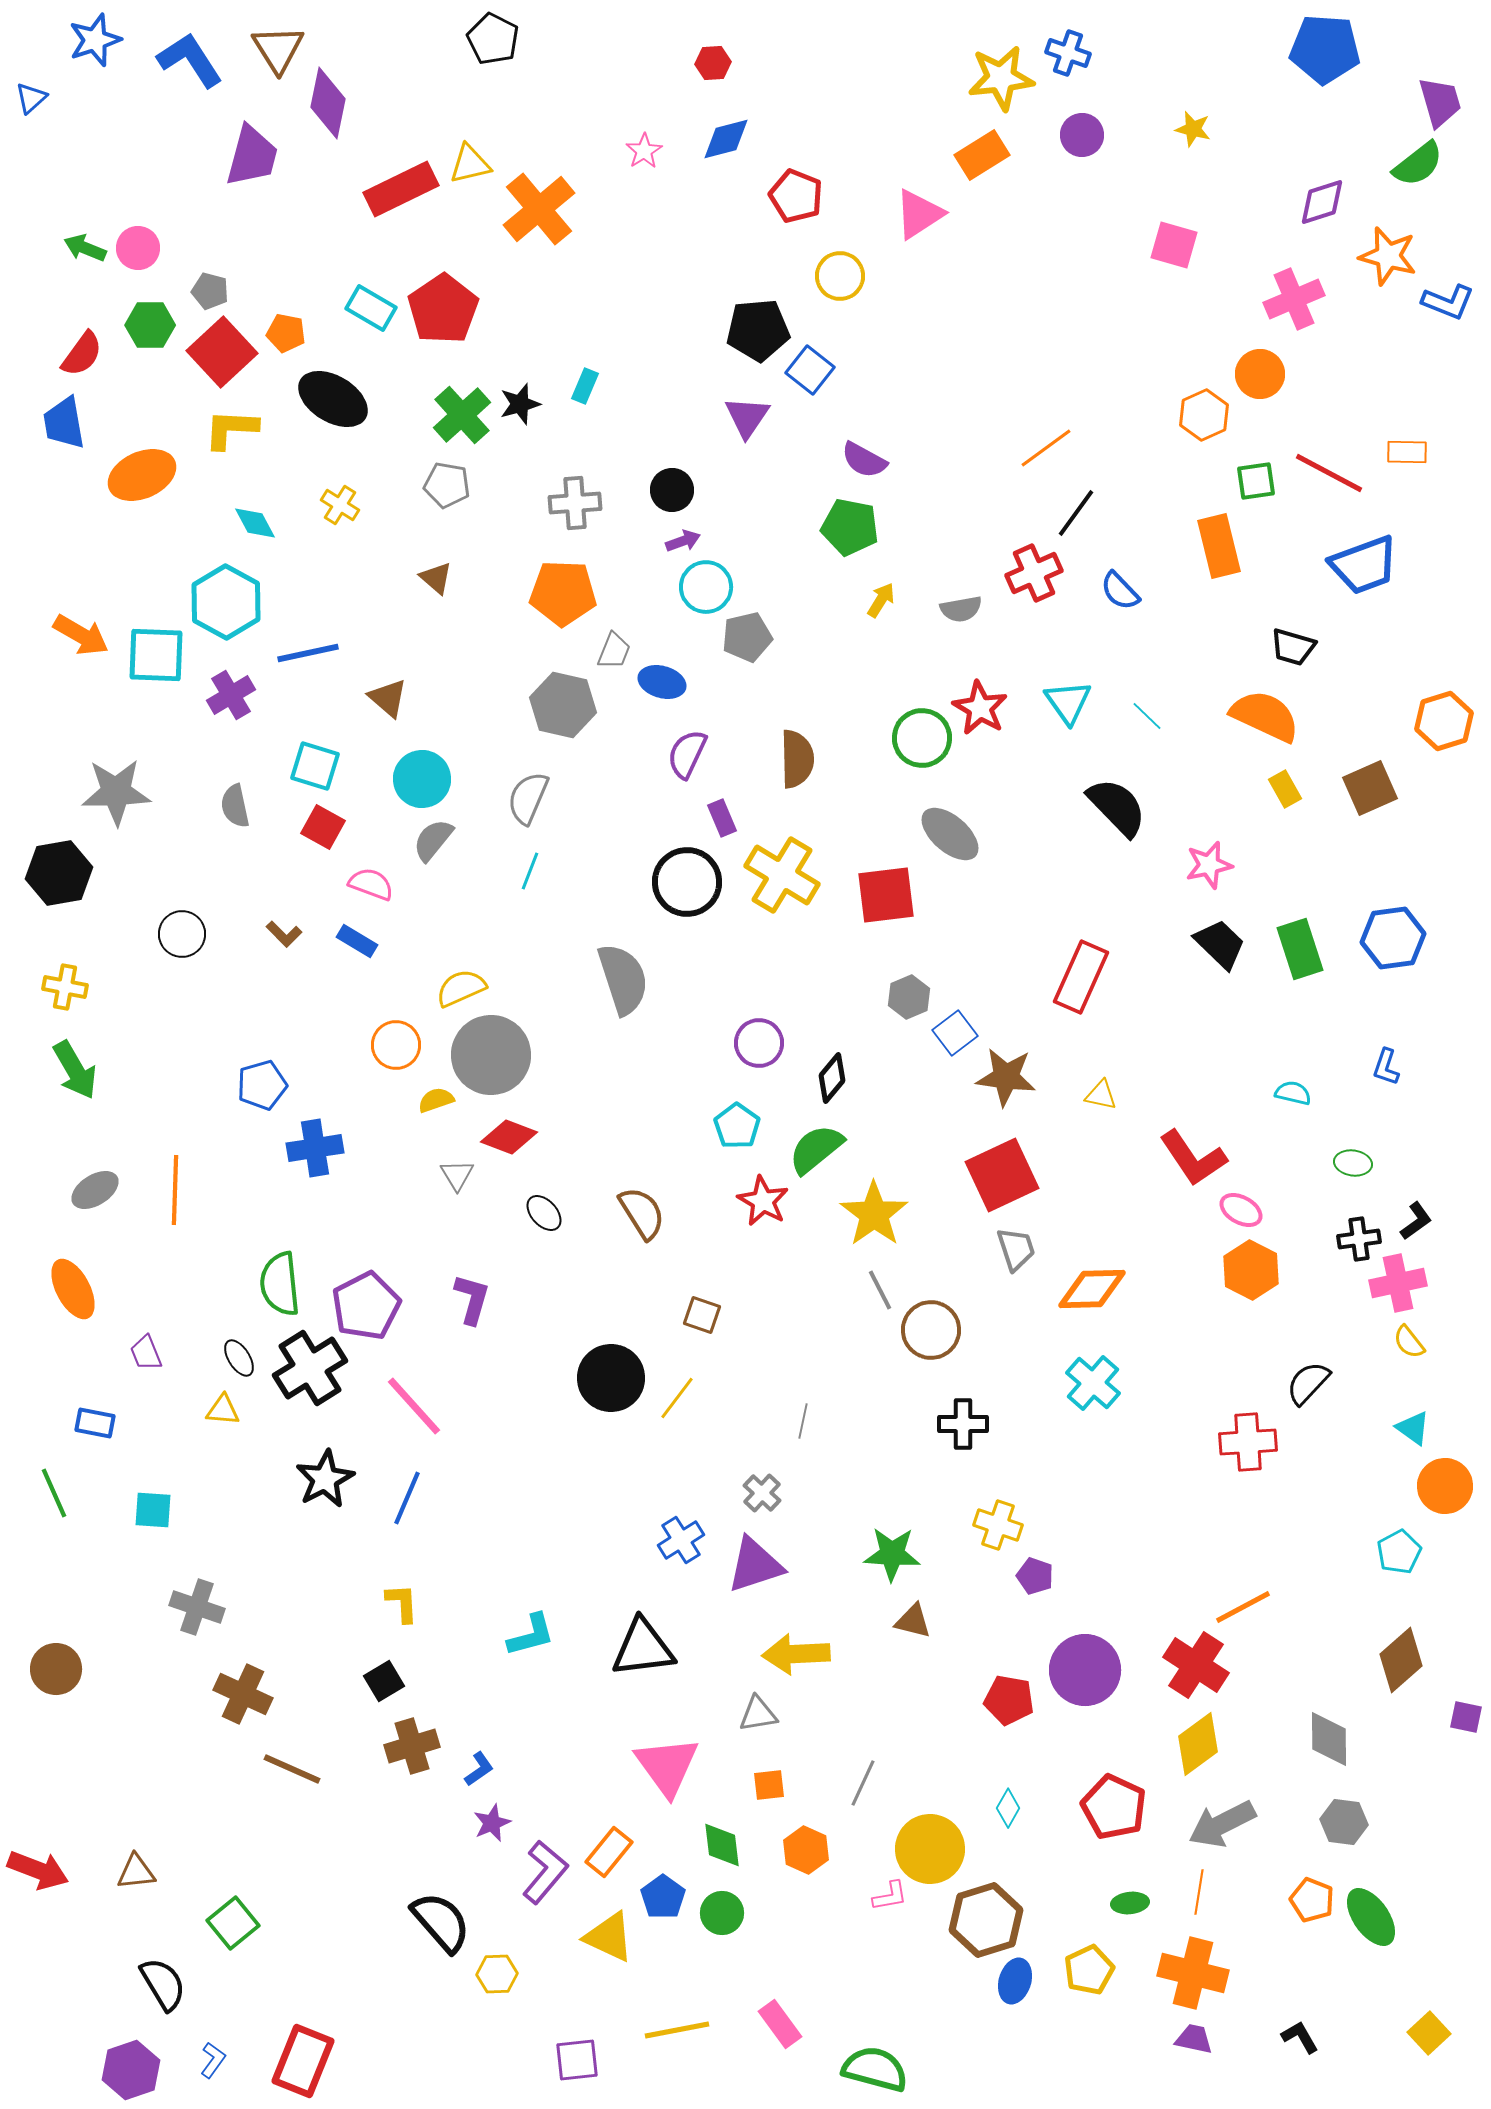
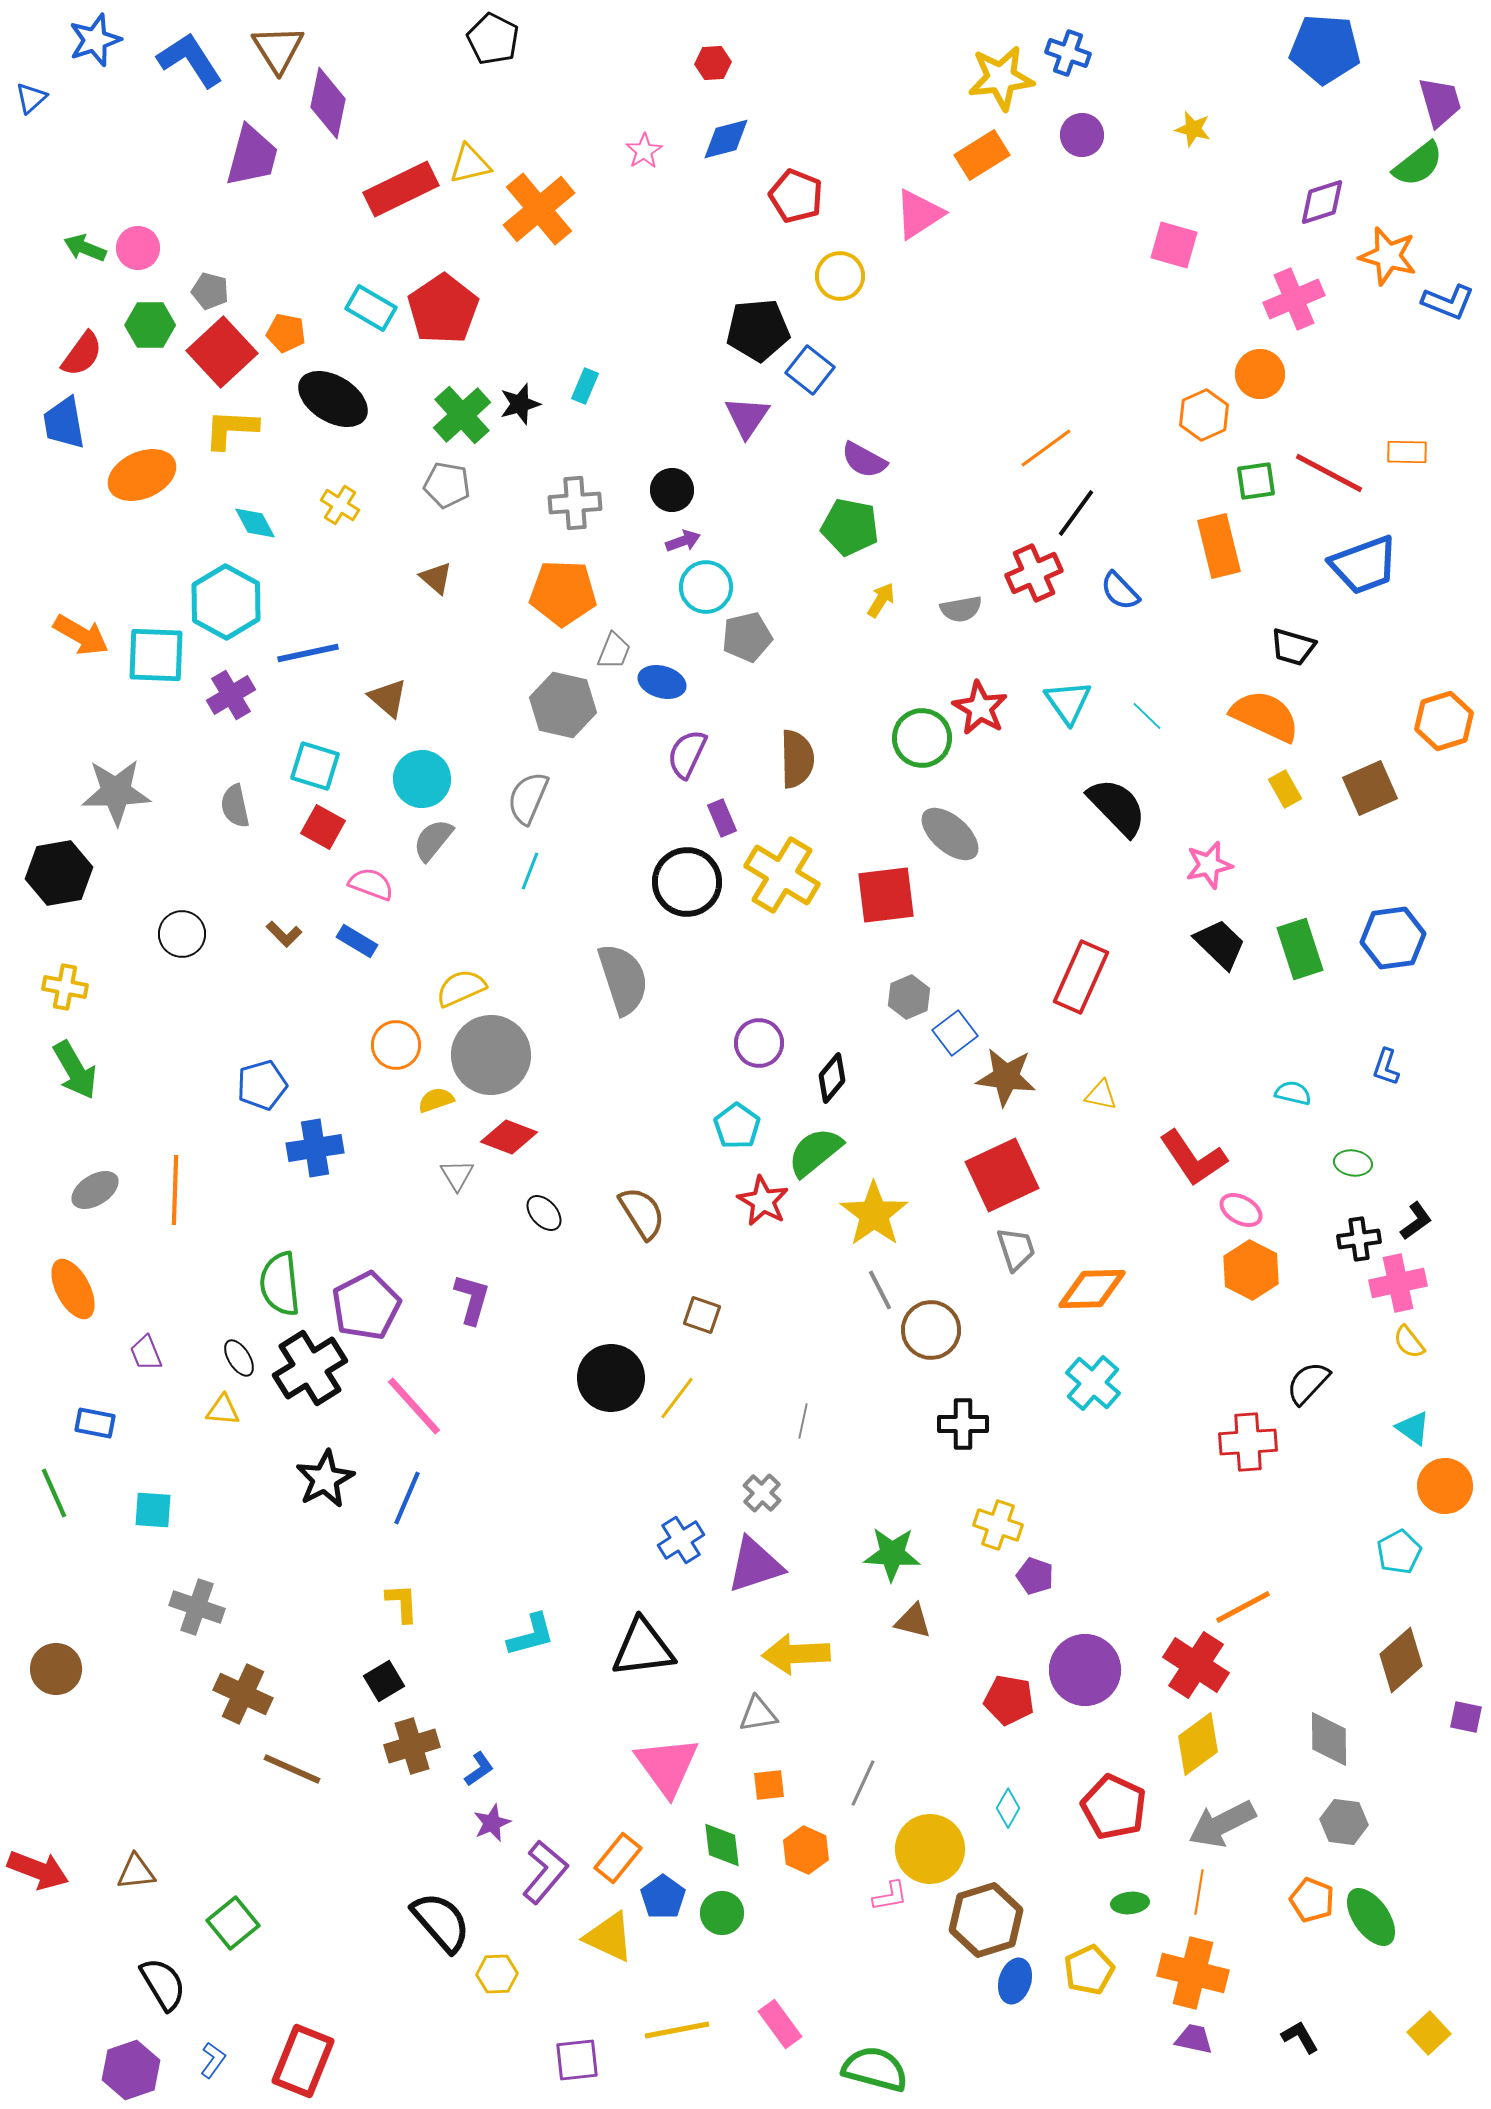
green semicircle at (816, 1149): moved 1 px left, 3 px down
orange rectangle at (609, 1852): moved 9 px right, 6 px down
